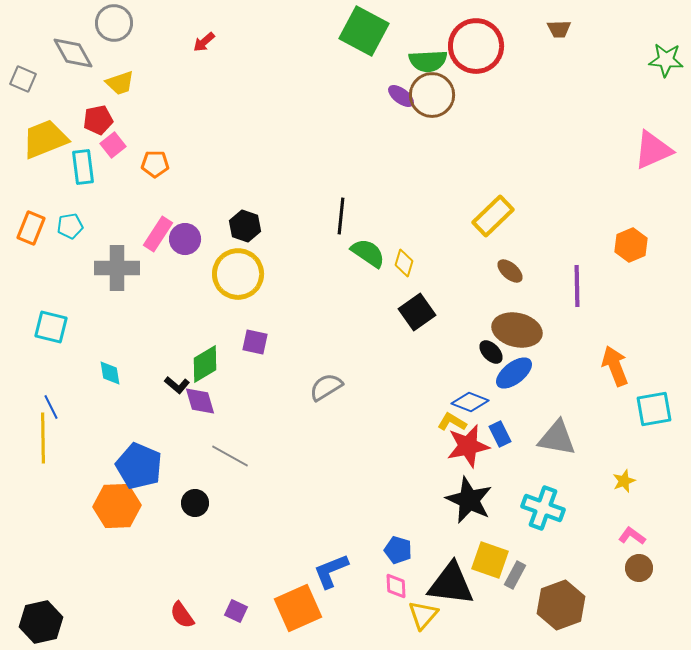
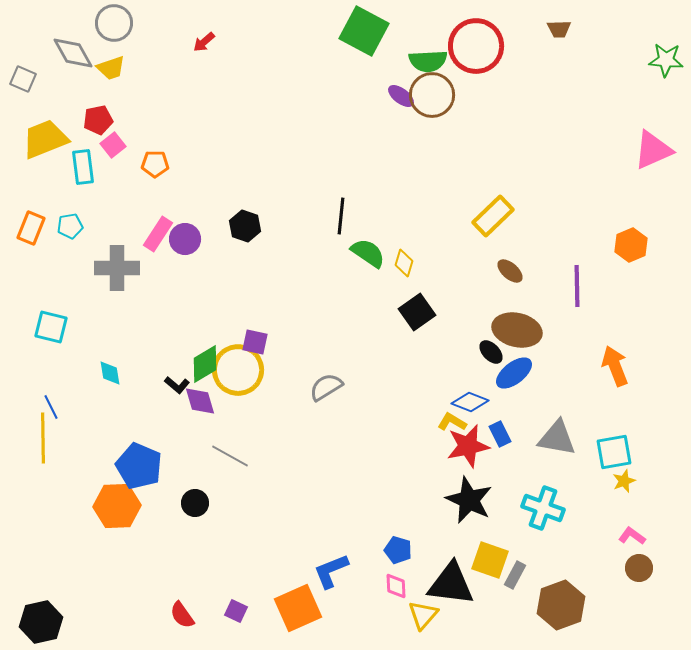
yellow trapezoid at (120, 83): moved 9 px left, 15 px up
yellow circle at (238, 274): moved 96 px down
cyan square at (654, 409): moved 40 px left, 43 px down
